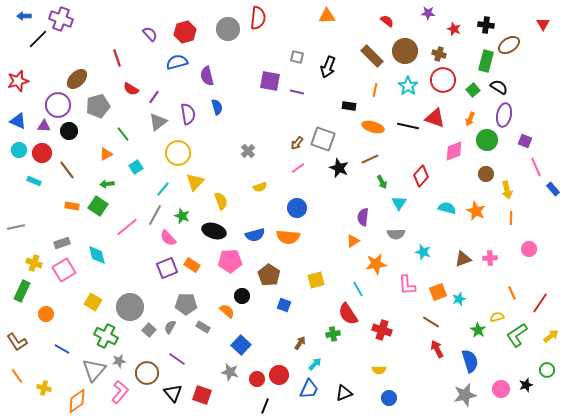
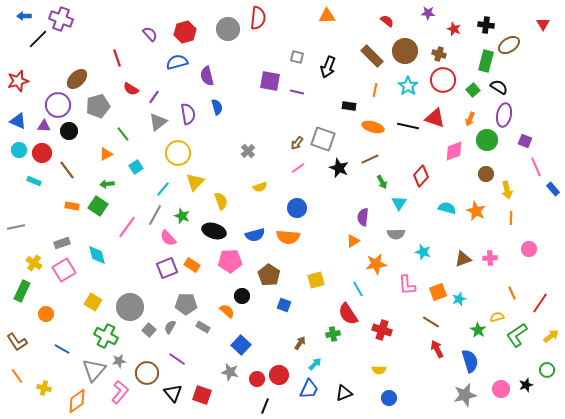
pink line at (127, 227): rotated 15 degrees counterclockwise
yellow cross at (34, 263): rotated 14 degrees clockwise
